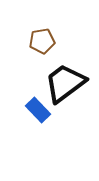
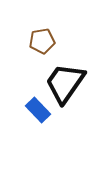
black trapezoid: rotated 18 degrees counterclockwise
